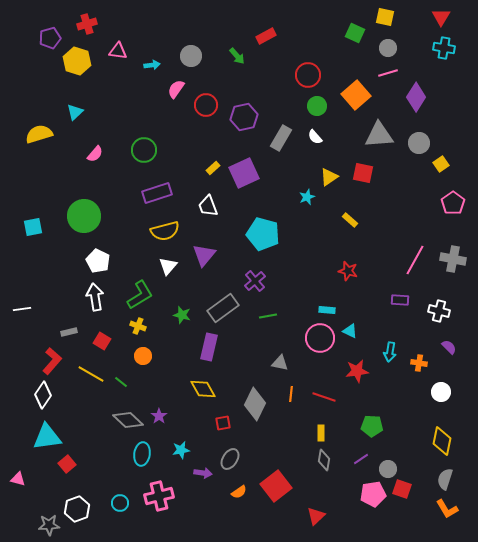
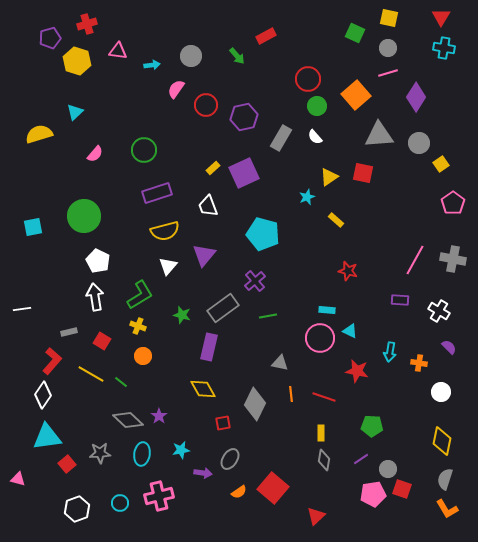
yellow square at (385, 17): moved 4 px right, 1 px down
red circle at (308, 75): moved 4 px down
yellow rectangle at (350, 220): moved 14 px left
white cross at (439, 311): rotated 15 degrees clockwise
red star at (357, 371): rotated 20 degrees clockwise
orange line at (291, 394): rotated 14 degrees counterclockwise
red square at (276, 486): moved 3 px left, 2 px down; rotated 12 degrees counterclockwise
gray star at (49, 525): moved 51 px right, 72 px up
